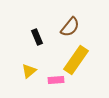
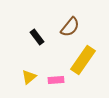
black rectangle: rotated 14 degrees counterclockwise
yellow rectangle: moved 7 px right
yellow triangle: moved 6 px down
